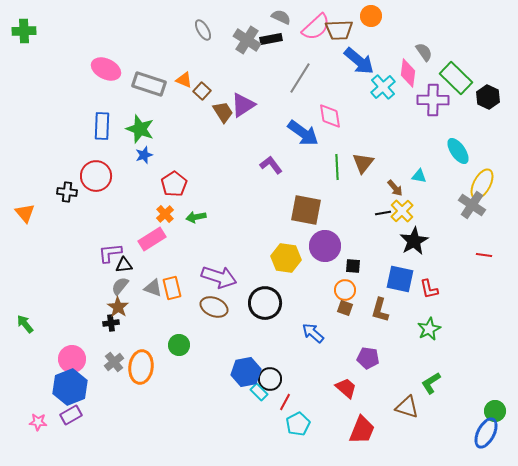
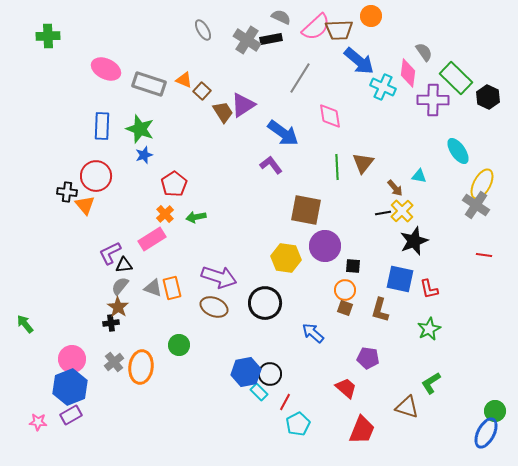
green cross at (24, 31): moved 24 px right, 5 px down
cyan cross at (383, 87): rotated 25 degrees counterclockwise
blue arrow at (303, 133): moved 20 px left
gray cross at (472, 205): moved 4 px right
orange triangle at (25, 213): moved 60 px right, 8 px up
black star at (414, 241): rotated 8 degrees clockwise
purple L-shape at (110, 253): rotated 20 degrees counterclockwise
black circle at (270, 379): moved 5 px up
